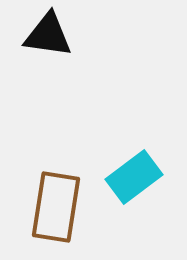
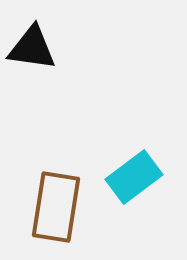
black triangle: moved 16 px left, 13 px down
